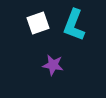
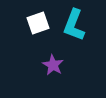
purple star: rotated 20 degrees clockwise
